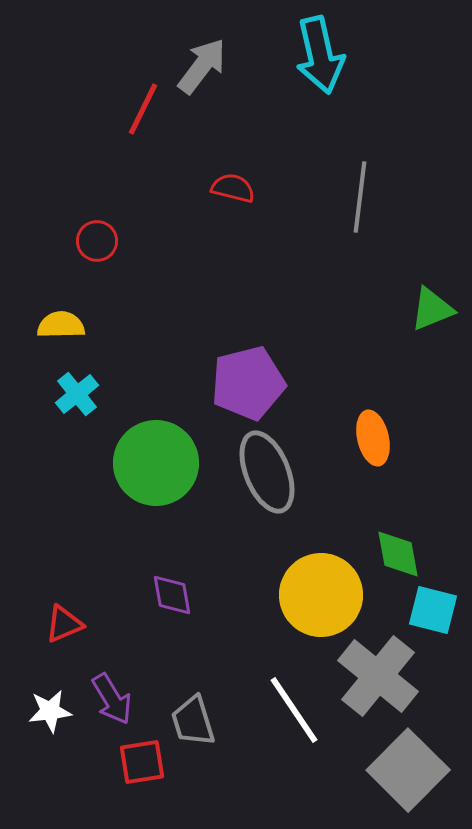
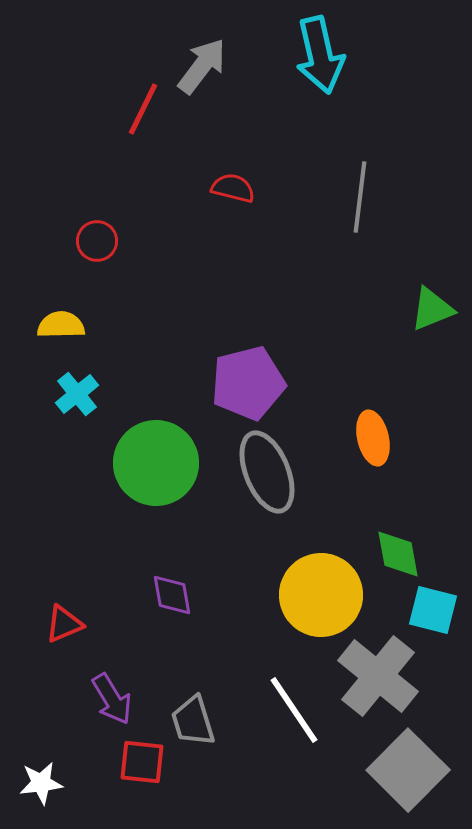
white star: moved 9 px left, 72 px down
red square: rotated 15 degrees clockwise
